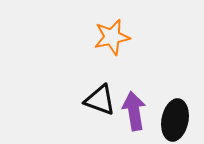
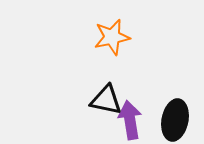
black triangle: moved 6 px right; rotated 8 degrees counterclockwise
purple arrow: moved 4 px left, 9 px down
